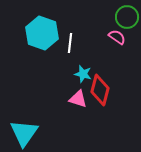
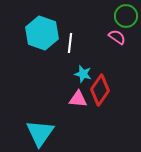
green circle: moved 1 px left, 1 px up
red diamond: rotated 20 degrees clockwise
pink triangle: rotated 12 degrees counterclockwise
cyan triangle: moved 16 px right
